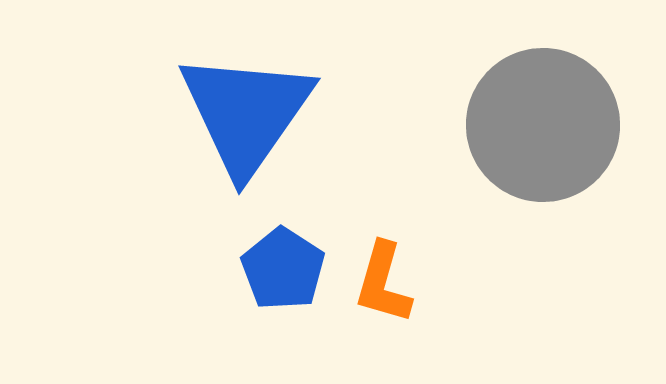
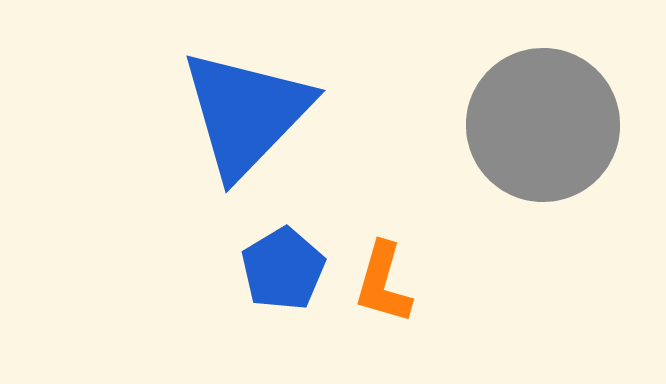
blue triangle: rotated 9 degrees clockwise
blue pentagon: rotated 8 degrees clockwise
